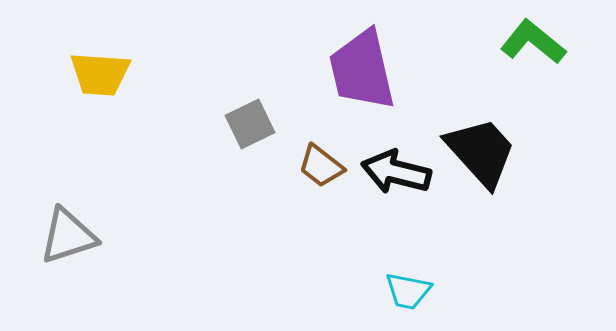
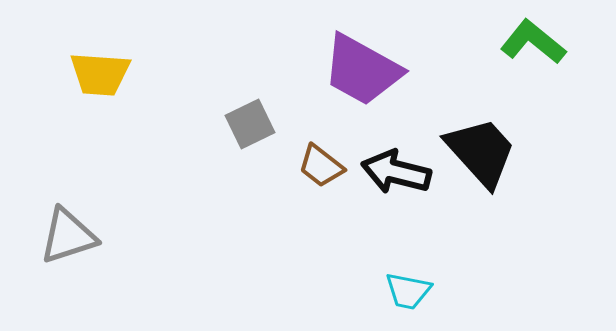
purple trapezoid: rotated 48 degrees counterclockwise
